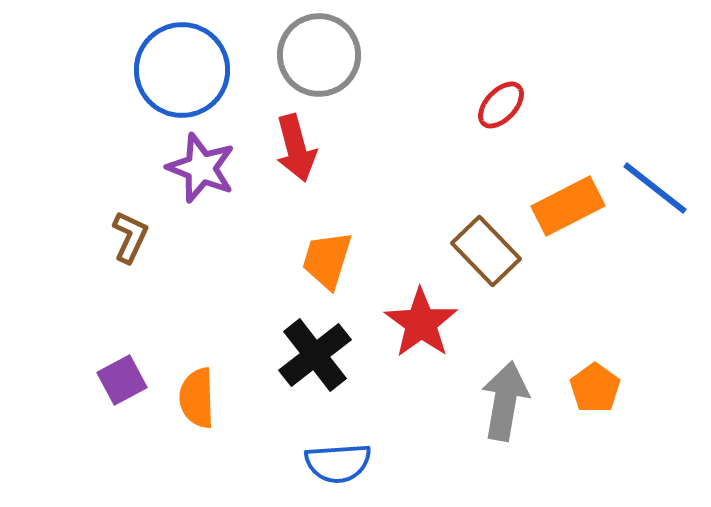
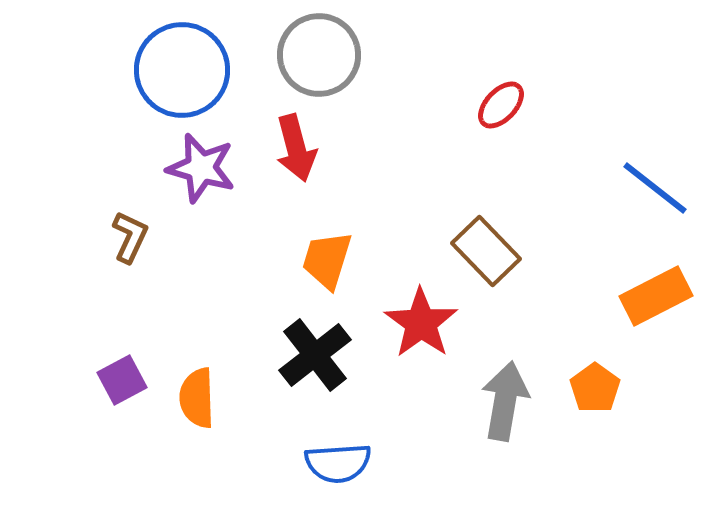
purple star: rotated 6 degrees counterclockwise
orange rectangle: moved 88 px right, 90 px down
